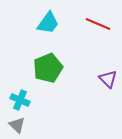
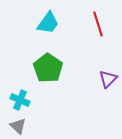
red line: rotated 50 degrees clockwise
green pentagon: rotated 16 degrees counterclockwise
purple triangle: rotated 30 degrees clockwise
gray triangle: moved 1 px right, 1 px down
